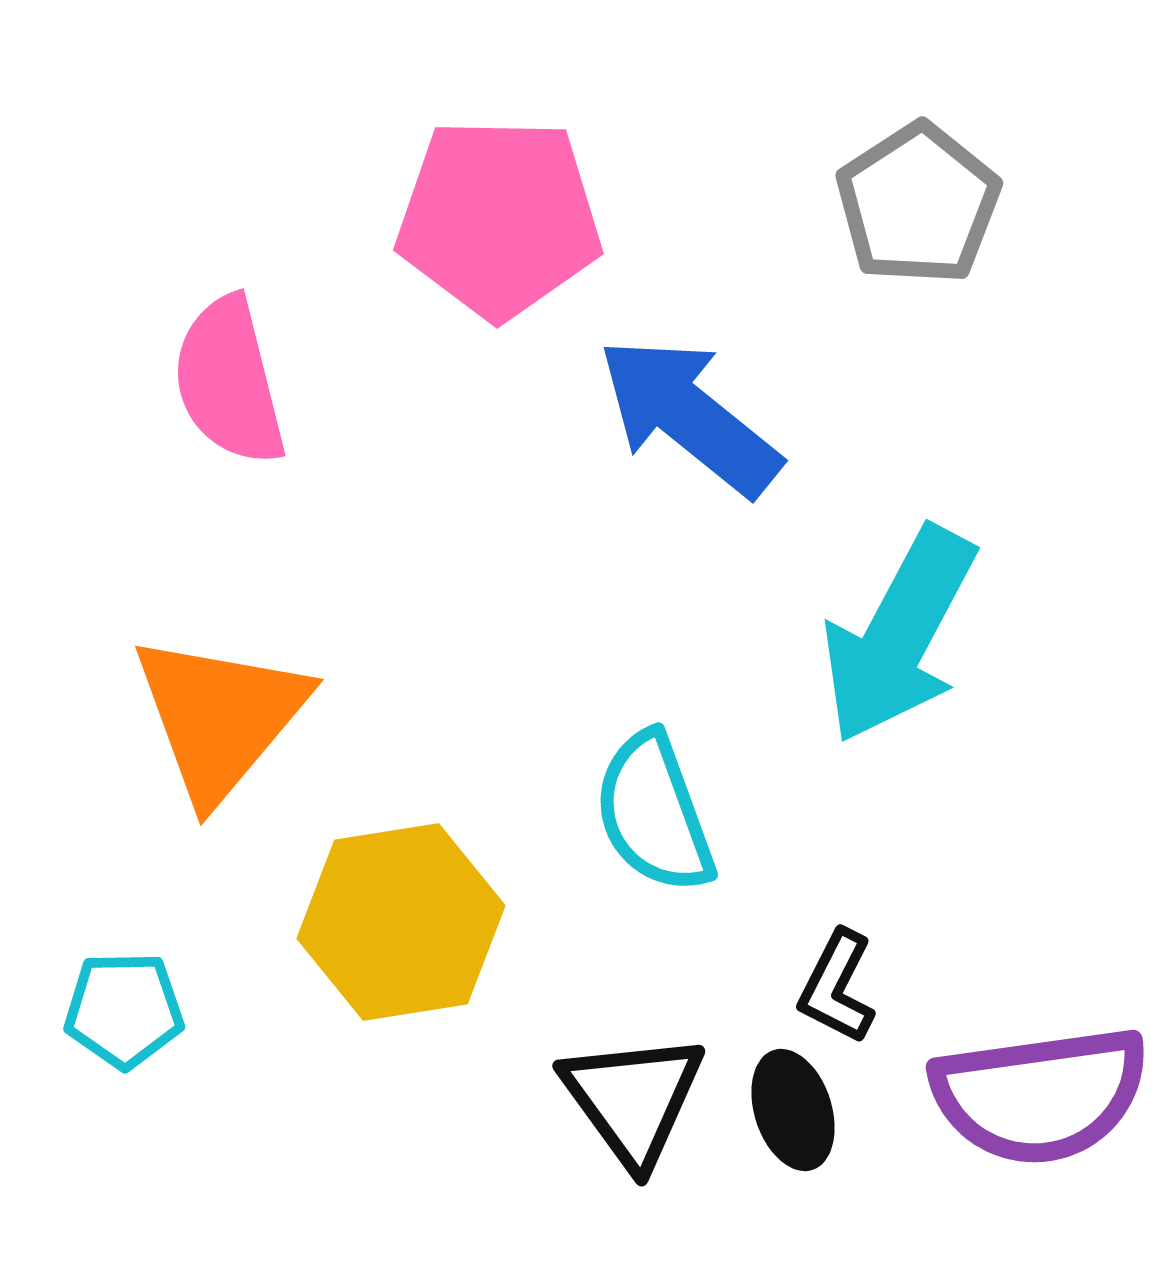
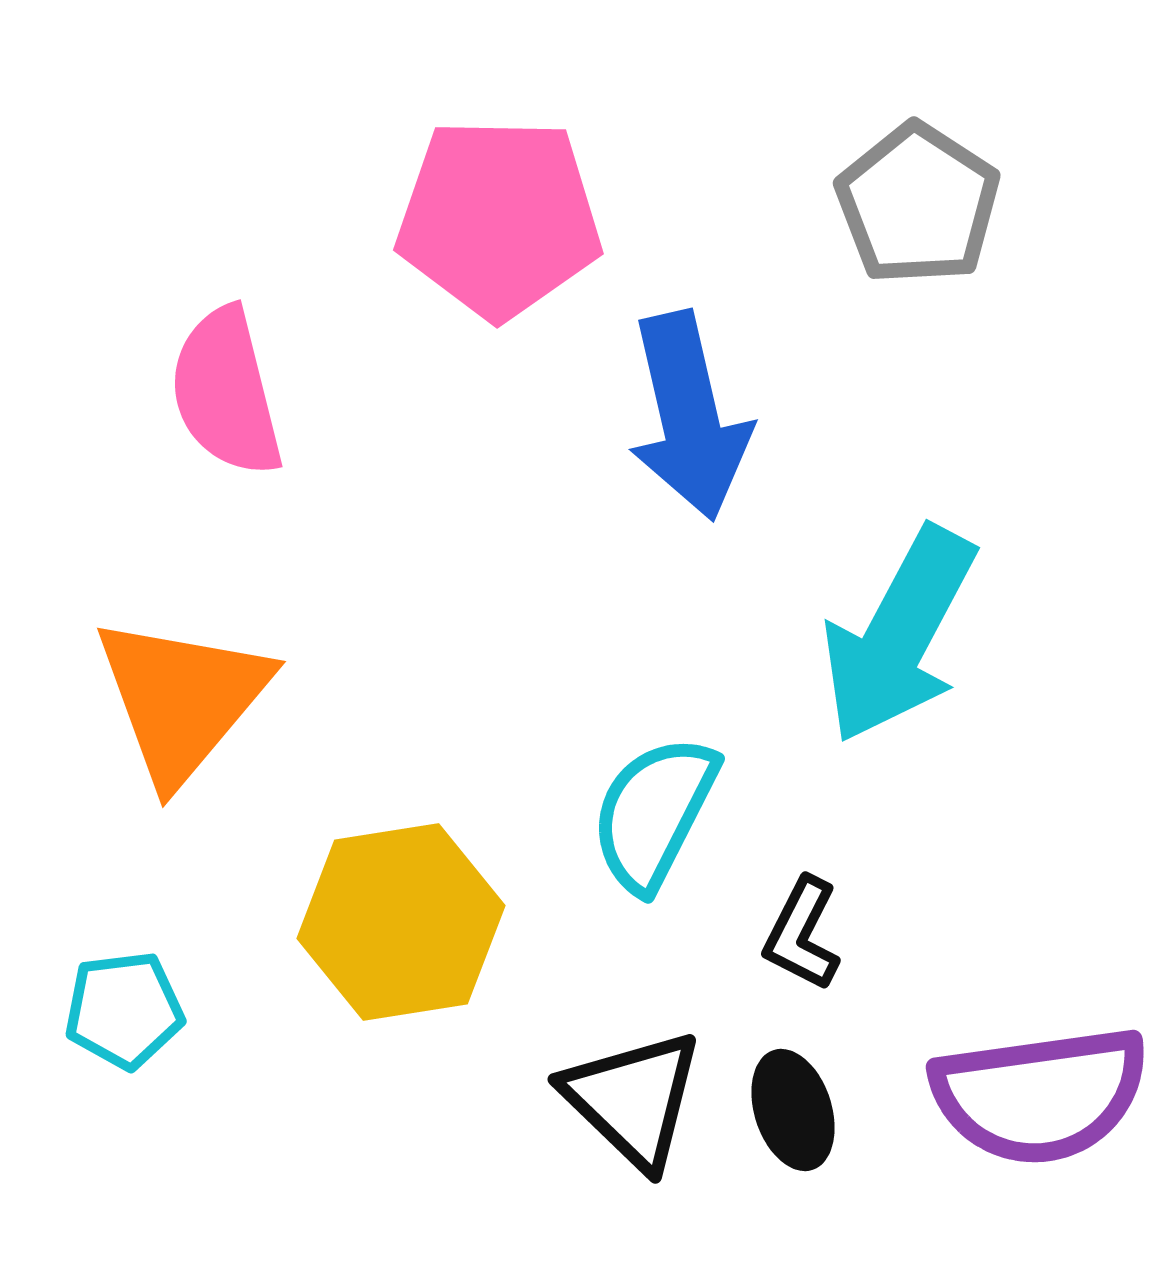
gray pentagon: rotated 6 degrees counterclockwise
pink semicircle: moved 3 px left, 11 px down
blue arrow: rotated 142 degrees counterclockwise
orange triangle: moved 38 px left, 18 px up
cyan semicircle: rotated 47 degrees clockwise
black L-shape: moved 35 px left, 53 px up
cyan pentagon: rotated 6 degrees counterclockwise
black triangle: rotated 10 degrees counterclockwise
